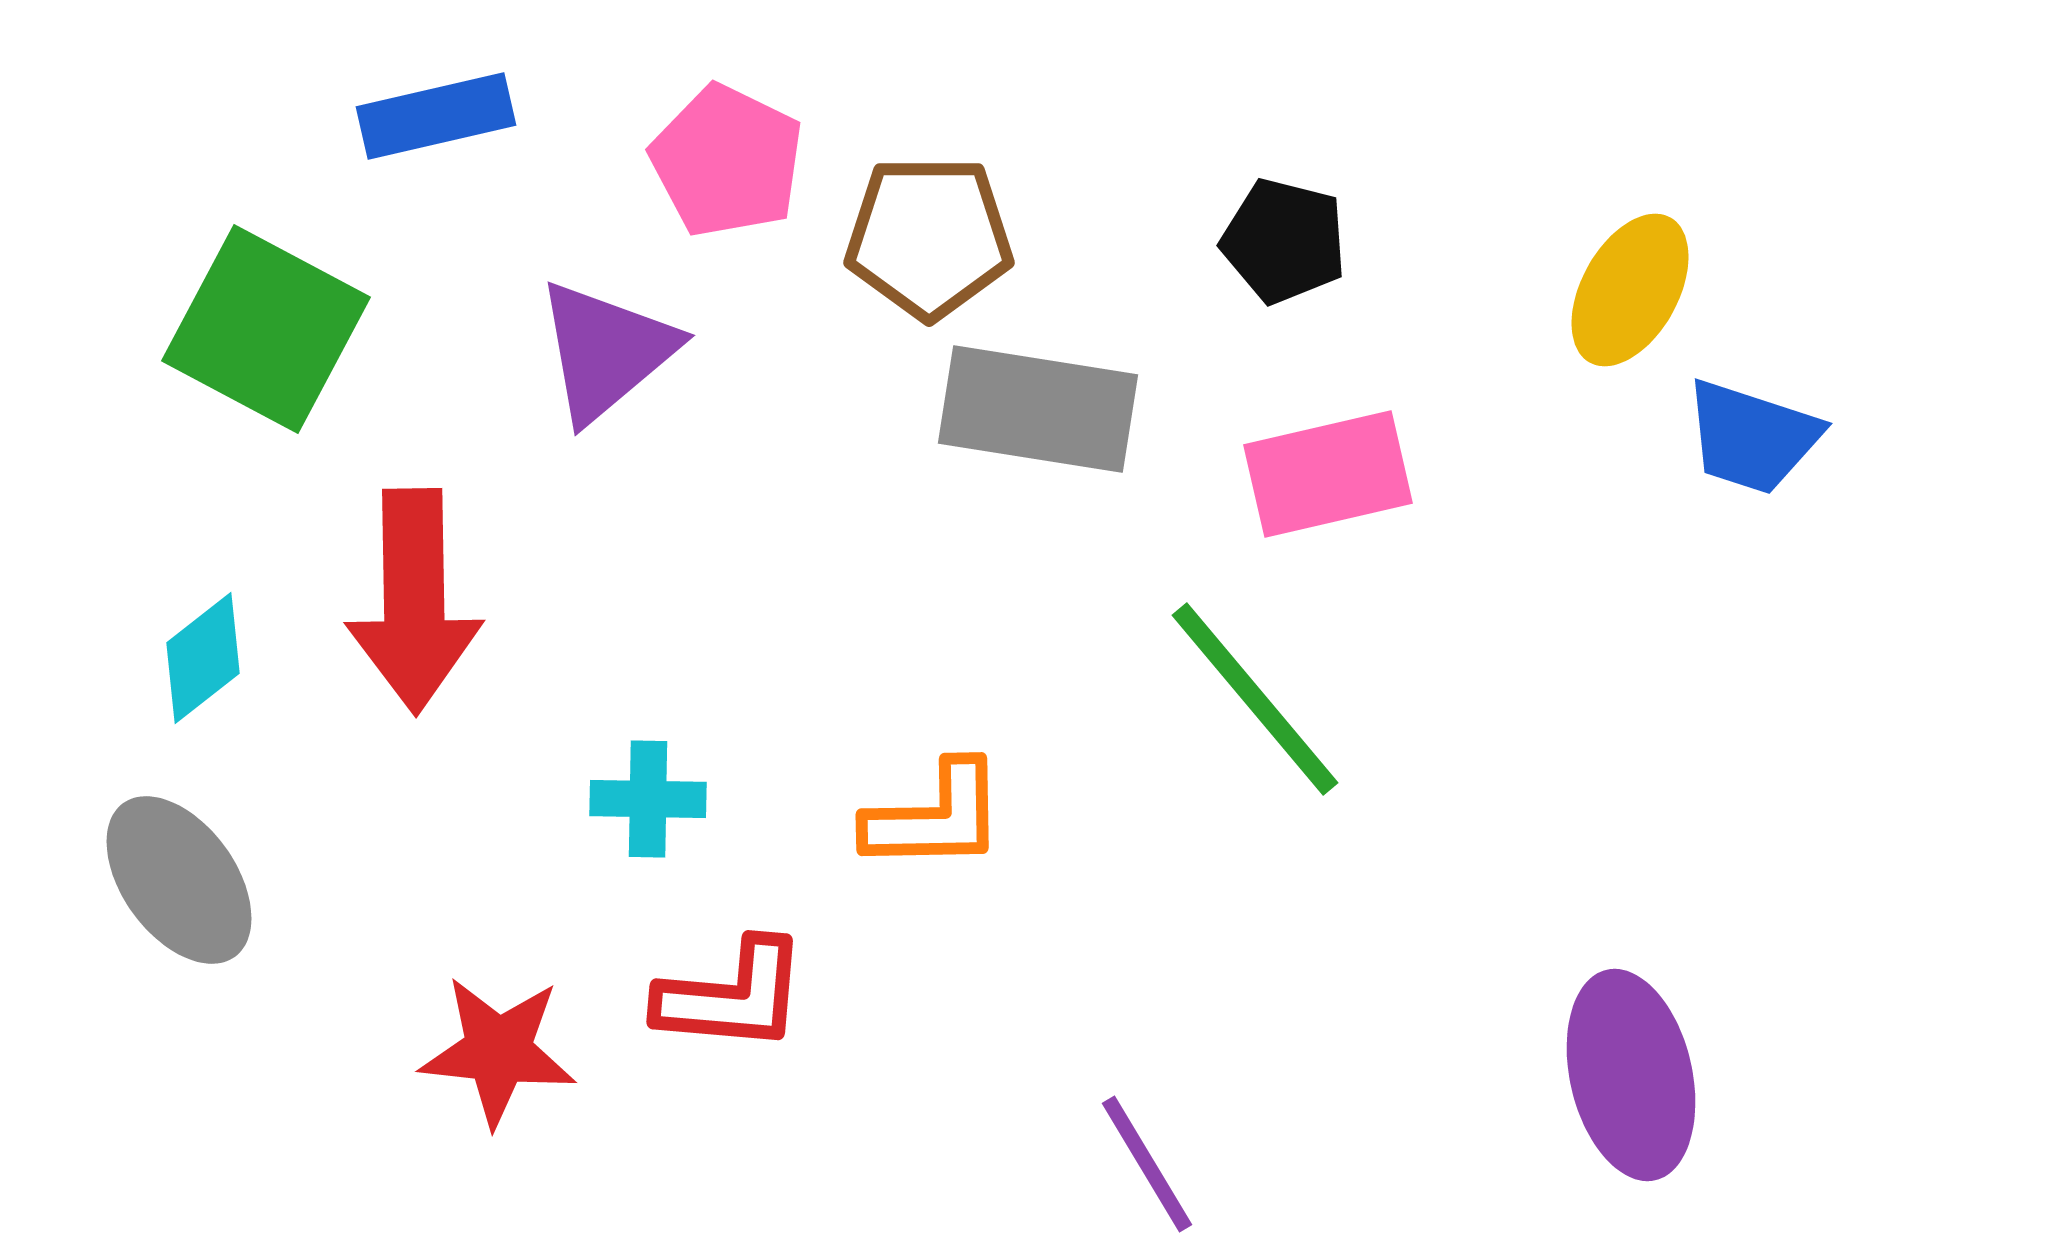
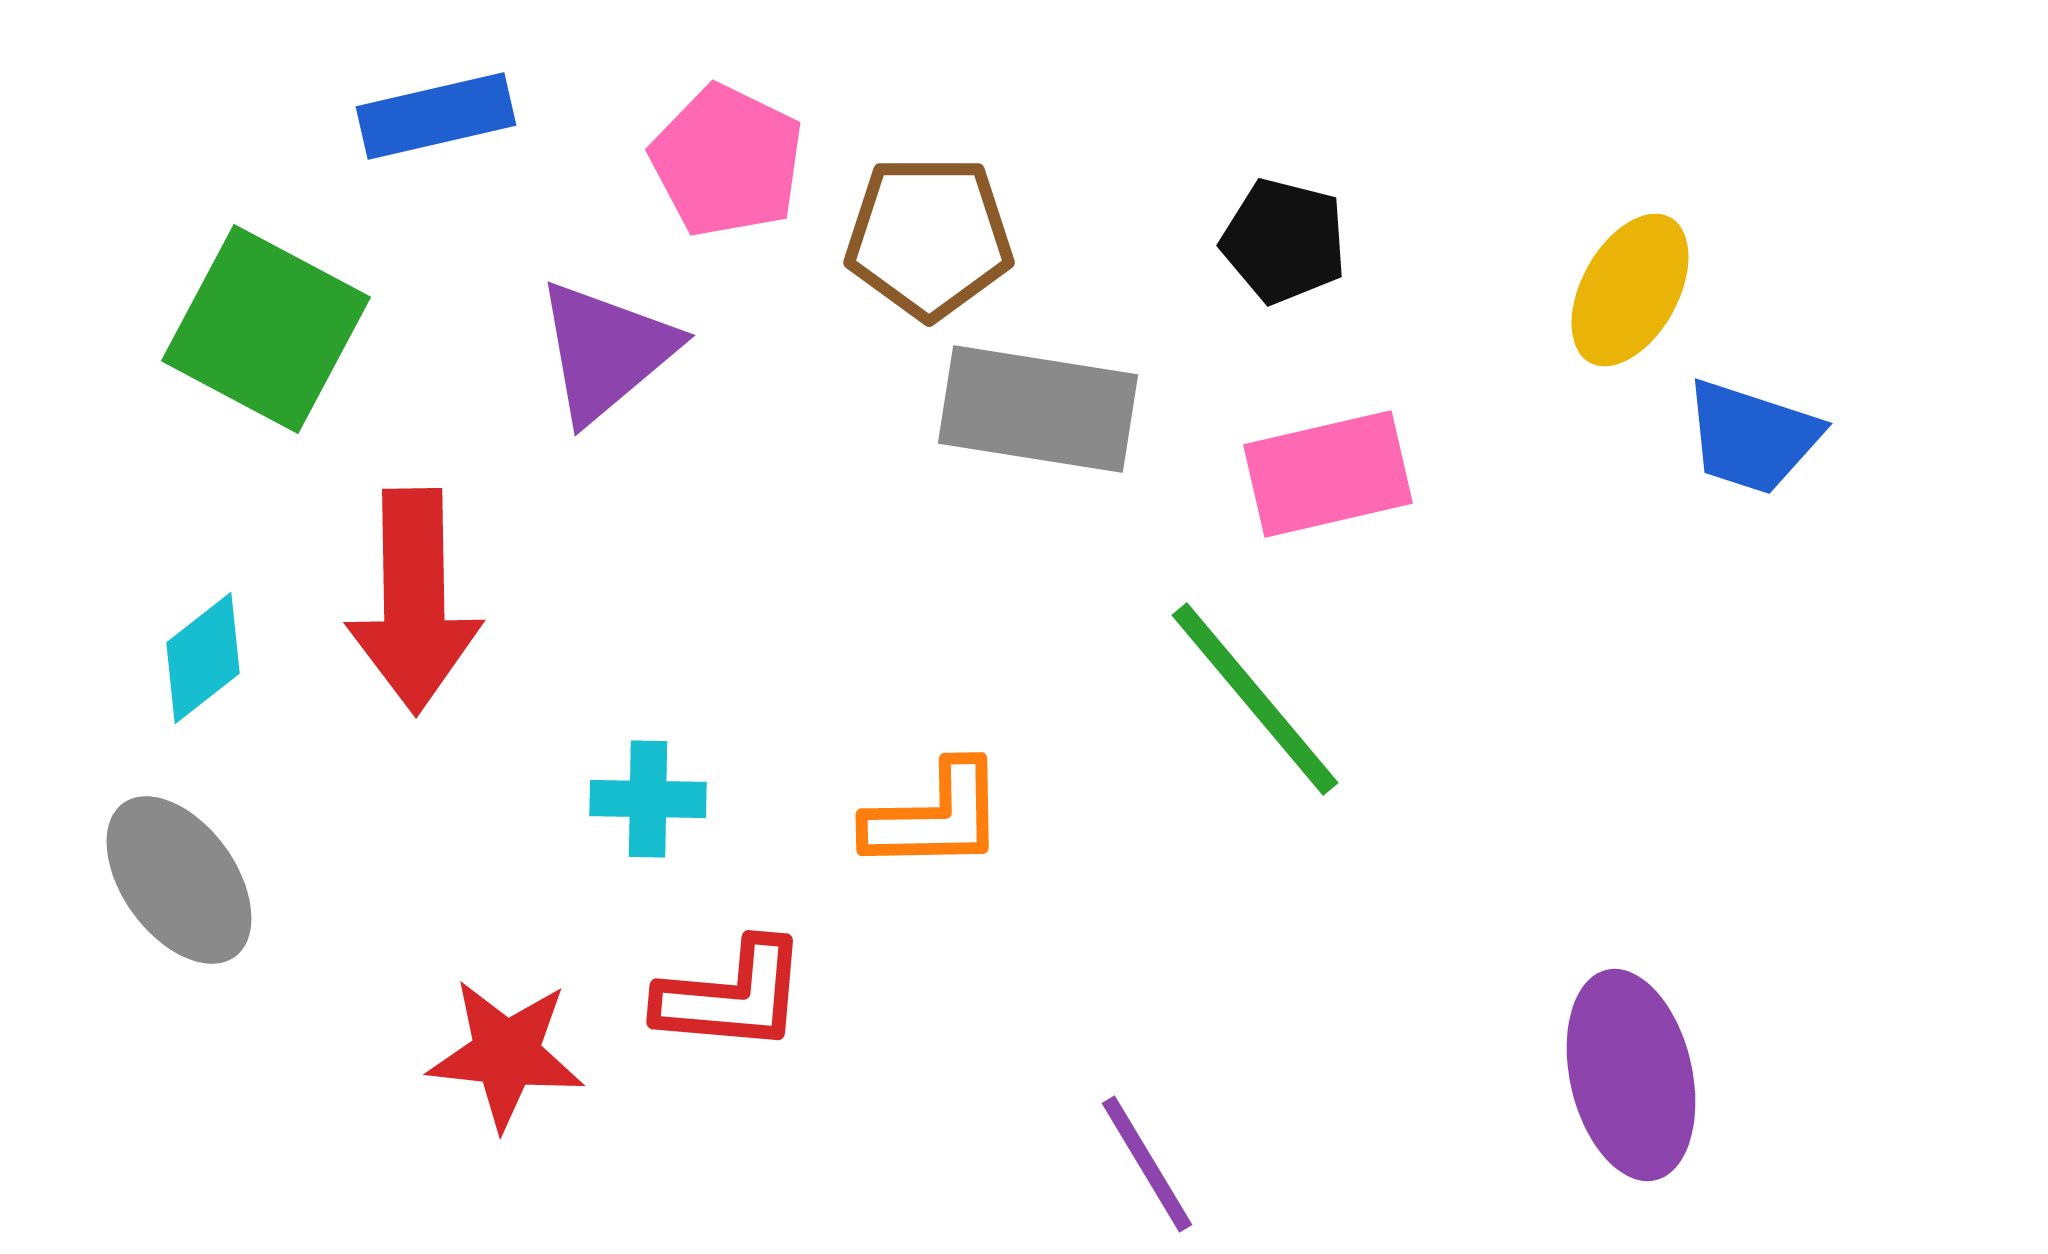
red star: moved 8 px right, 3 px down
